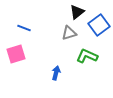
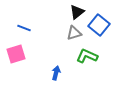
blue square: rotated 15 degrees counterclockwise
gray triangle: moved 5 px right
